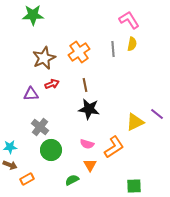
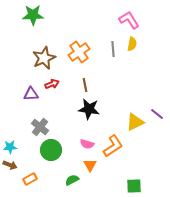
orange L-shape: moved 1 px left, 1 px up
orange rectangle: moved 3 px right
